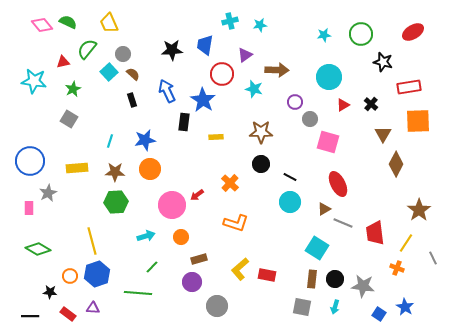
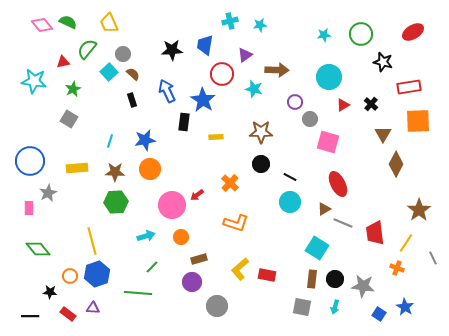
green diamond at (38, 249): rotated 20 degrees clockwise
